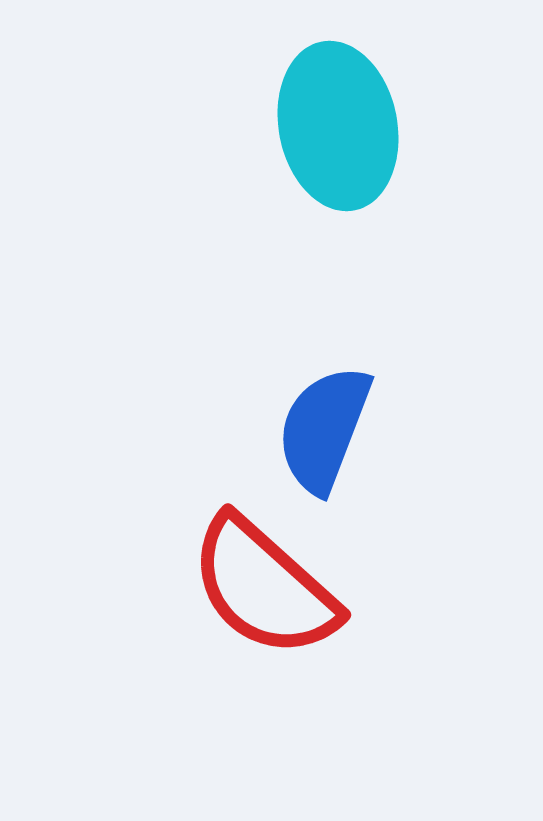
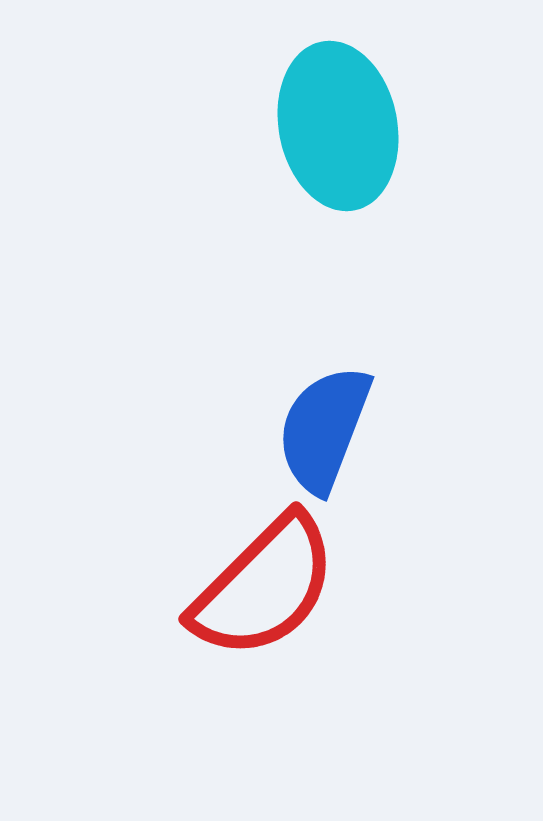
red semicircle: rotated 87 degrees counterclockwise
